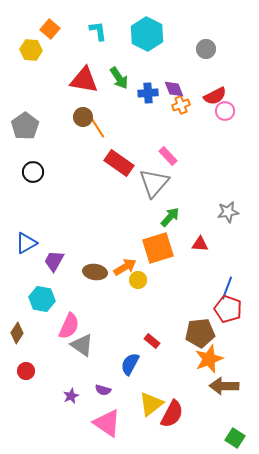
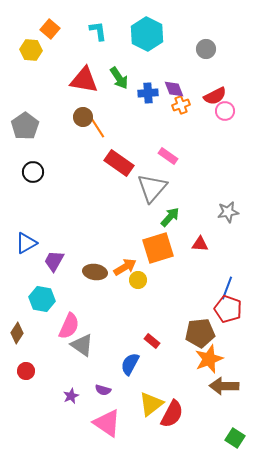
pink rectangle at (168, 156): rotated 12 degrees counterclockwise
gray triangle at (154, 183): moved 2 px left, 5 px down
